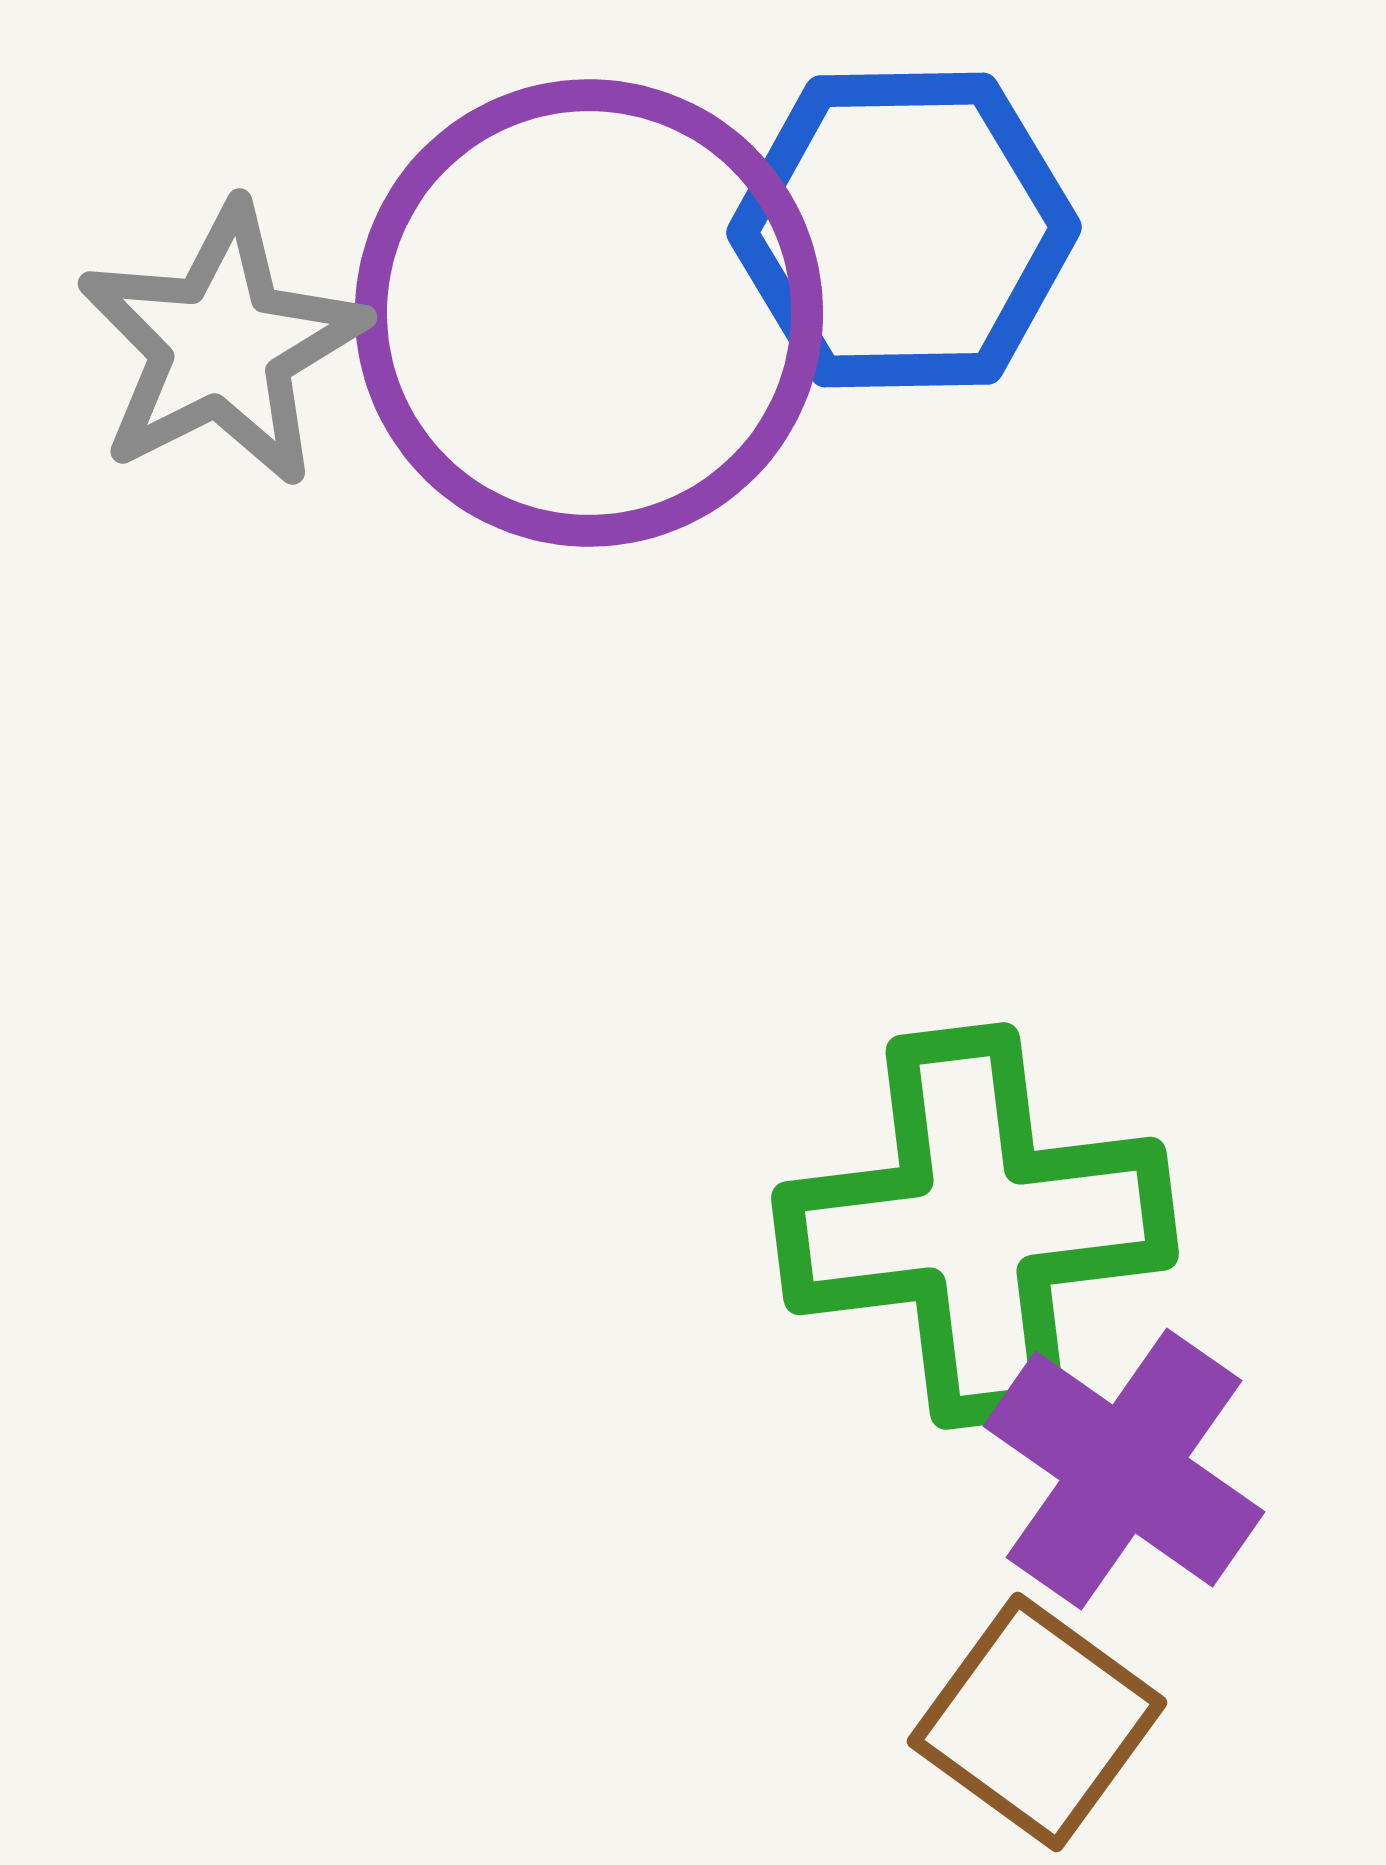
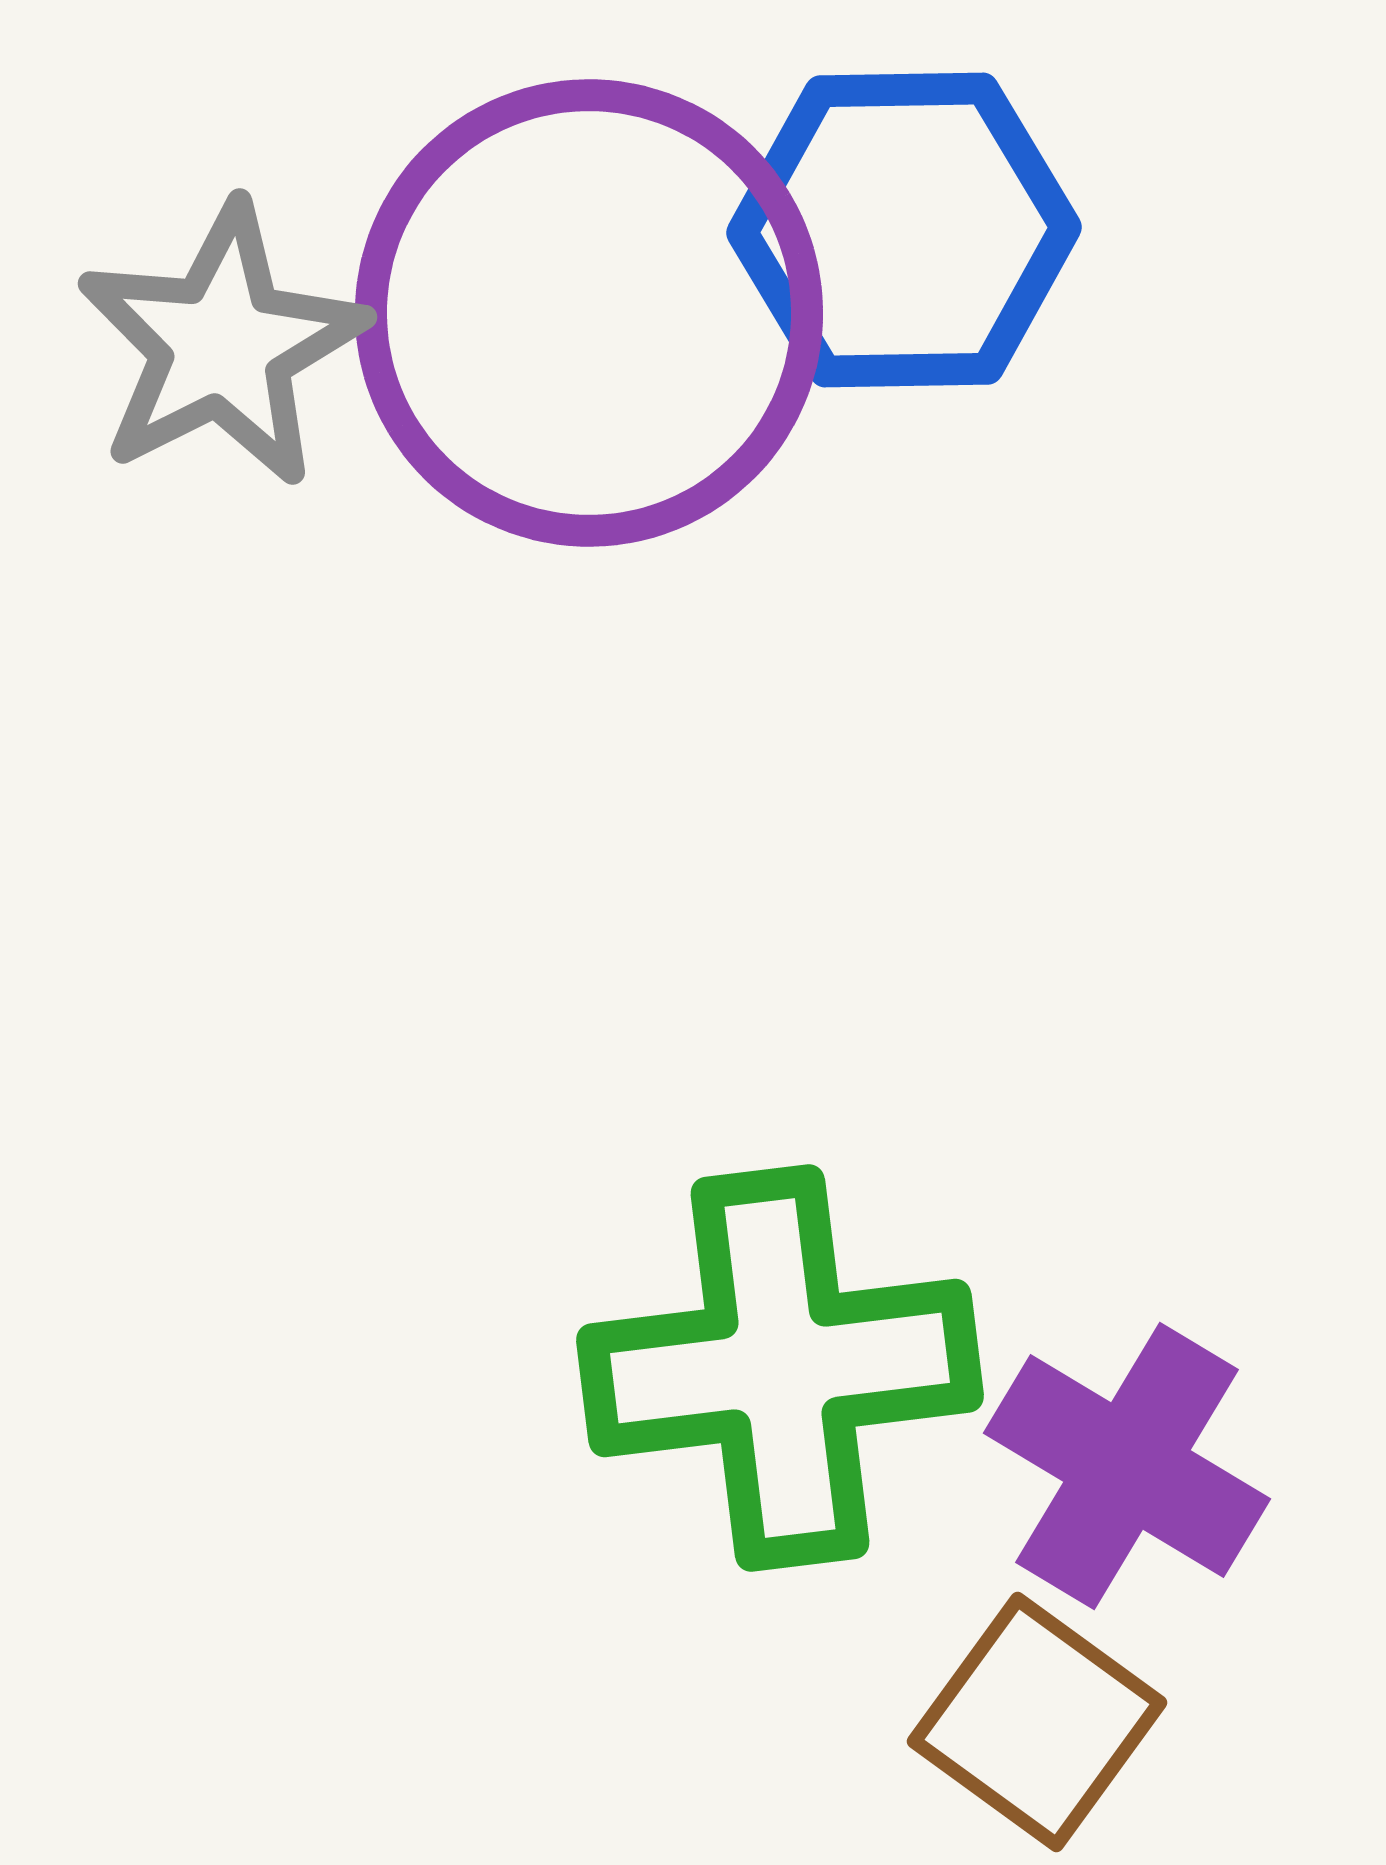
green cross: moved 195 px left, 142 px down
purple cross: moved 3 px right, 3 px up; rotated 4 degrees counterclockwise
